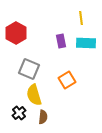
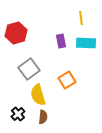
red hexagon: rotated 15 degrees clockwise
gray square: rotated 30 degrees clockwise
yellow semicircle: moved 4 px right
black cross: moved 1 px left, 1 px down
